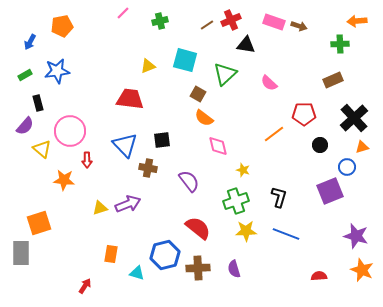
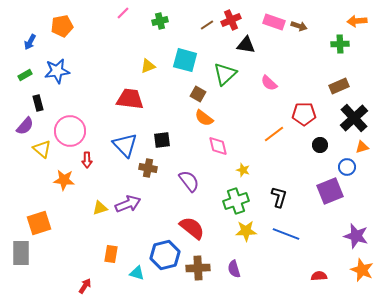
brown rectangle at (333, 80): moved 6 px right, 6 px down
red semicircle at (198, 228): moved 6 px left
